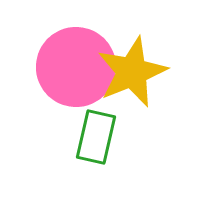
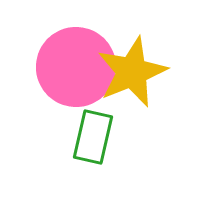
green rectangle: moved 3 px left
